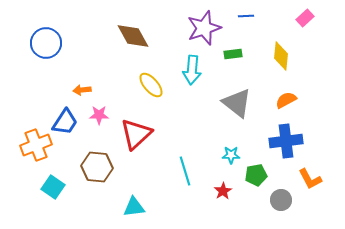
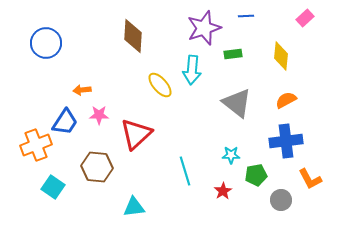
brown diamond: rotated 32 degrees clockwise
yellow ellipse: moved 9 px right
